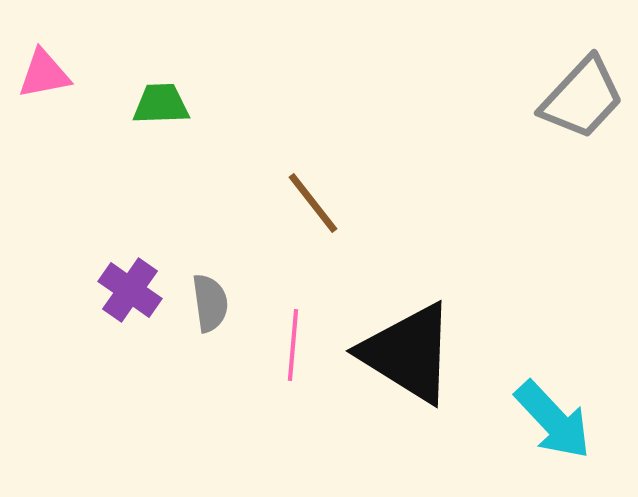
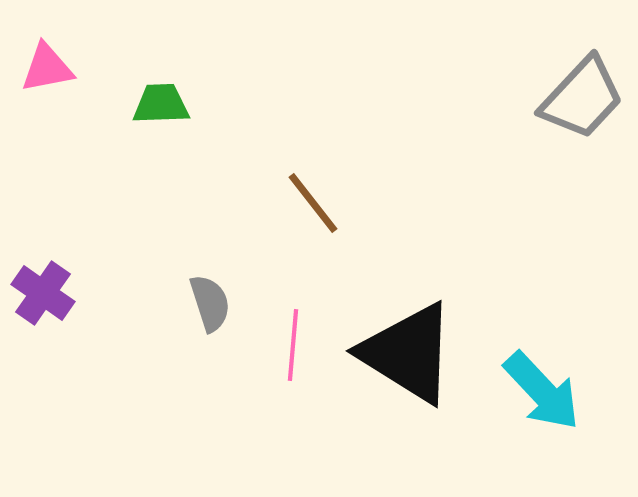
pink triangle: moved 3 px right, 6 px up
purple cross: moved 87 px left, 3 px down
gray semicircle: rotated 10 degrees counterclockwise
cyan arrow: moved 11 px left, 29 px up
